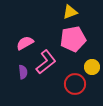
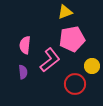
yellow triangle: moved 5 px left
pink pentagon: moved 1 px left
pink semicircle: moved 2 px down; rotated 54 degrees counterclockwise
pink L-shape: moved 4 px right, 2 px up
yellow circle: moved 1 px up
